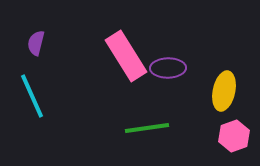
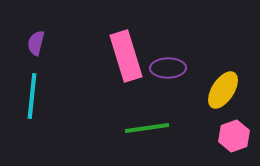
pink rectangle: rotated 15 degrees clockwise
yellow ellipse: moved 1 px left, 1 px up; rotated 21 degrees clockwise
cyan line: rotated 30 degrees clockwise
